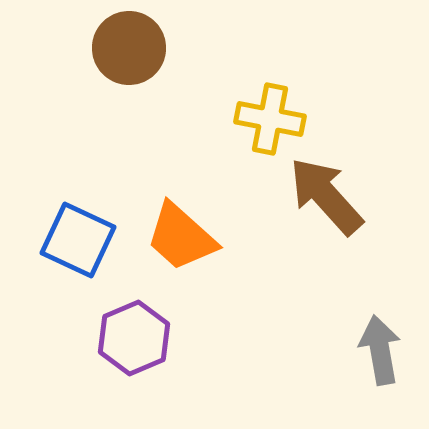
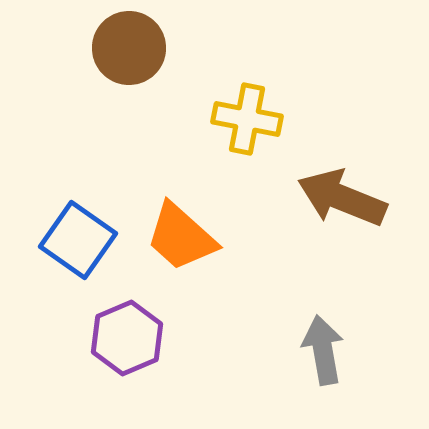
yellow cross: moved 23 px left
brown arrow: moved 16 px right, 2 px down; rotated 26 degrees counterclockwise
blue square: rotated 10 degrees clockwise
purple hexagon: moved 7 px left
gray arrow: moved 57 px left
